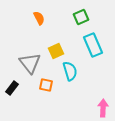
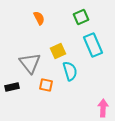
yellow square: moved 2 px right
black rectangle: moved 1 px up; rotated 40 degrees clockwise
